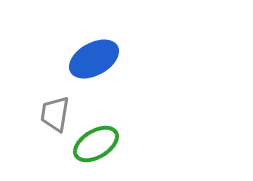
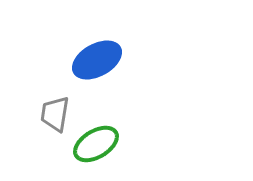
blue ellipse: moved 3 px right, 1 px down
